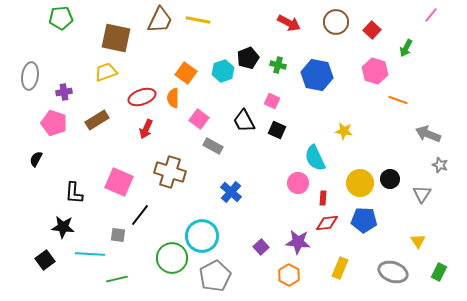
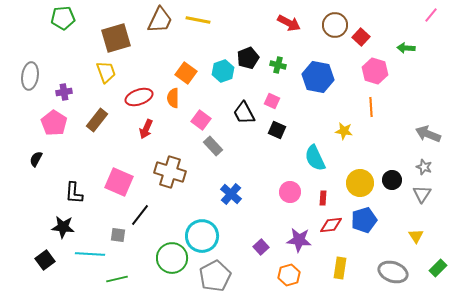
green pentagon at (61, 18): moved 2 px right
brown circle at (336, 22): moved 1 px left, 3 px down
red square at (372, 30): moved 11 px left, 7 px down
brown square at (116, 38): rotated 28 degrees counterclockwise
green arrow at (406, 48): rotated 66 degrees clockwise
yellow trapezoid at (106, 72): rotated 90 degrees clockwise
blue hexagon at (317, 75): moved 1 px right, 2 px down
red ellipse at (142, 97): moved 3 px left
orange line at (398, 100): moved 27 px left, 7 px down; rotated 66 degrees clockwise
pink square at (199, 119): moved 2 px right, 1 px down
brown rectangle at (97, 120): rotated 20 degrees counterclockwise
black trapezoid at (244, 121): moved 8 px up
pink pentagon at (54, 123): rotated 15 degrees clockwise
gray rectangle at (213, 146): rotated 18 degrees clockwise
gray star at (440, 165): moved 16 px left, 2 px down
black circle at (390, 179): moved 2 px right, 1 px down
pink circle at (298, 183): moved 8 px left, 9 px down
blue cross at (231, 192): moved 2 px down
blue pentagon at (364, 220): rotated 20 degrees counterclockwise
red diamond at (327, 223): moved 4 px right, 2 px down
yellow triangle at (418, 241): moved 2 px left, 5 px up
purple star at (298, 242): moved 1 px right, 2 px up
yellow rectangle at (340, 268): rotated 15 degrees counterclockwise
green rectangle at (439, 272): moved 1 px left, 4 px up; rotated 18 degrees clockwise
orange hexagon at (289, 275): rotated 15 degrees clockwise
